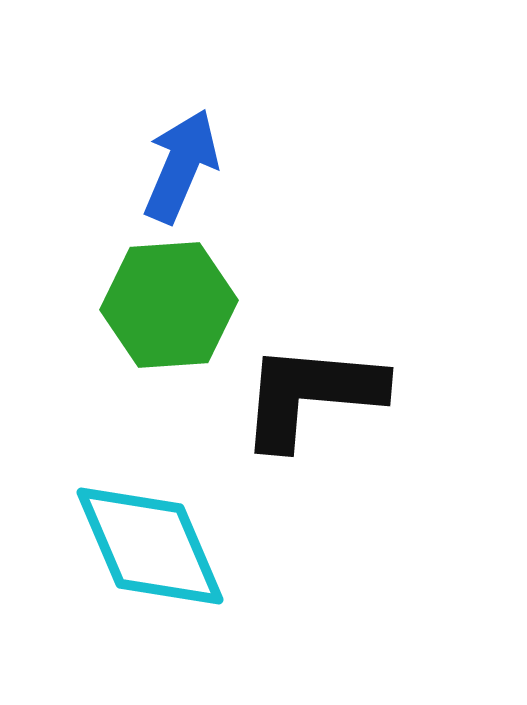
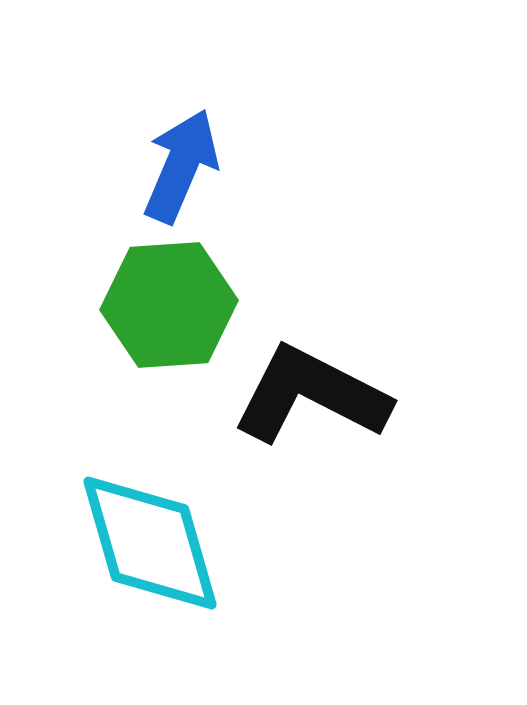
black L-shape: rotated 22 degrees clockwise
cyan diamond: moved 3 px up; rotated 7 degrees clockwise
